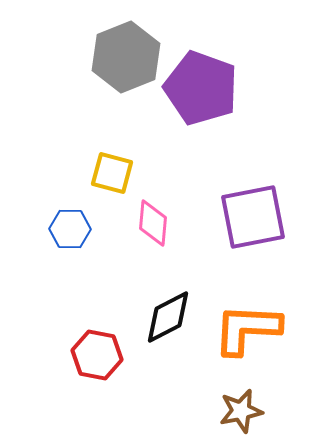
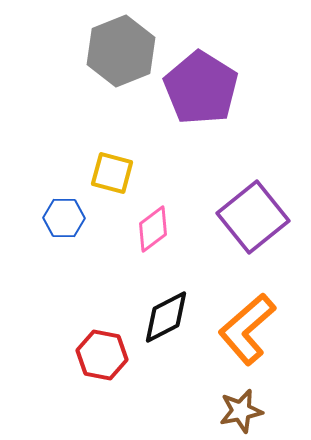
gray hexagon: moved 5 px left, 6 px up
purple pentagon: rotated 12 degrees clockwise
purple square: rotated 28 degrees counterclockwise
pink diamond: moved 6 px down; rotated 48 degrees clockwise
blue hexagon: moved 6 px left, 11 px up
black diamond: moved 2 px left
orange L-shape: rotated 44 degrees counterclockwise
red hexagon: moved 5 px right
